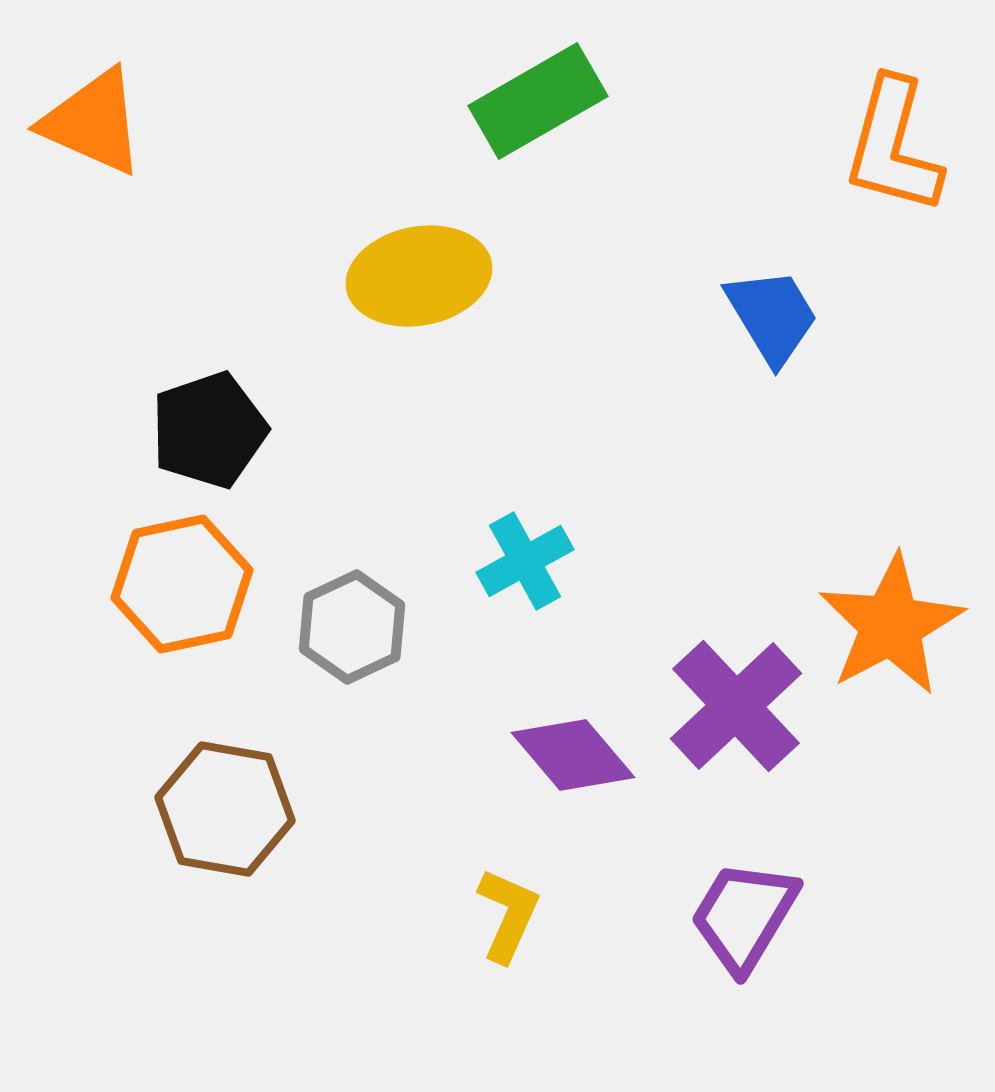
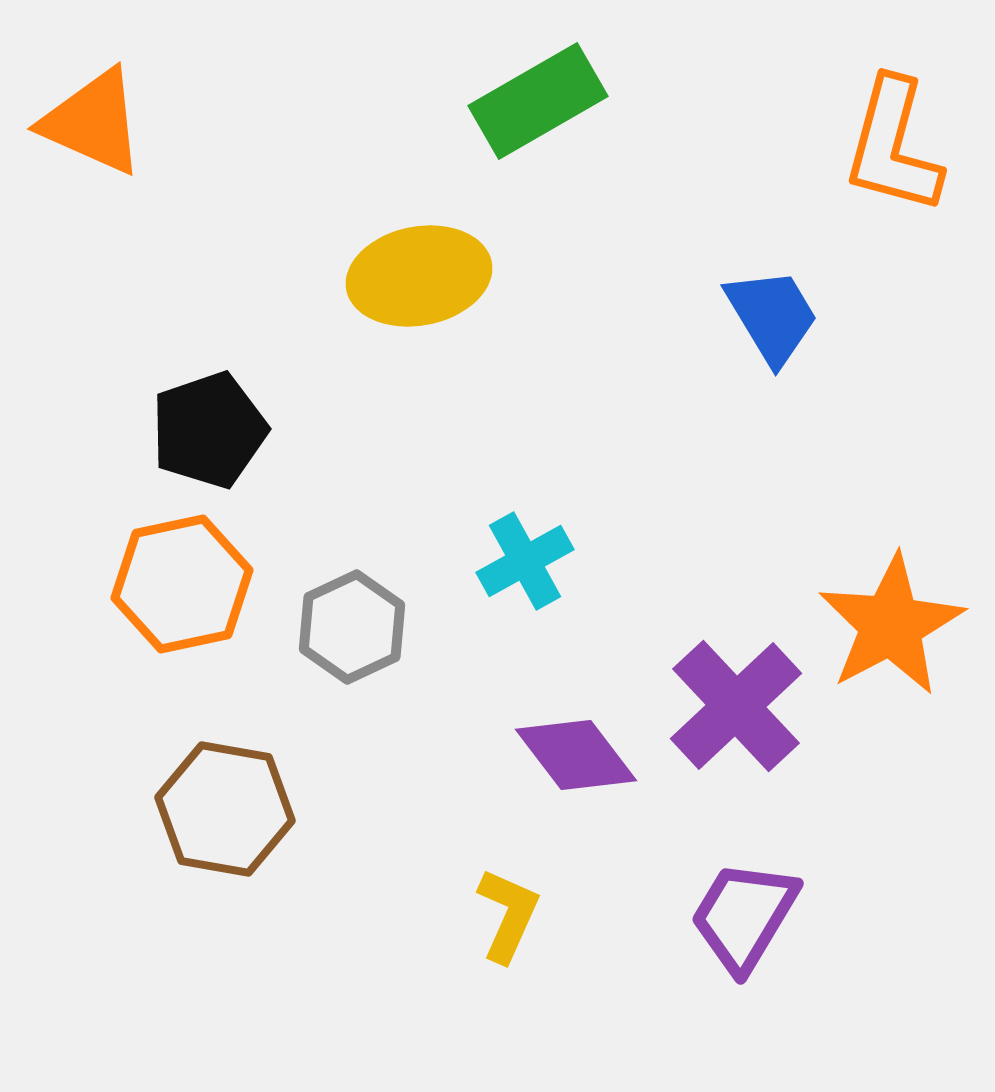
purple diamond: moved 3 px right; rotated 3 degrees clockwise
